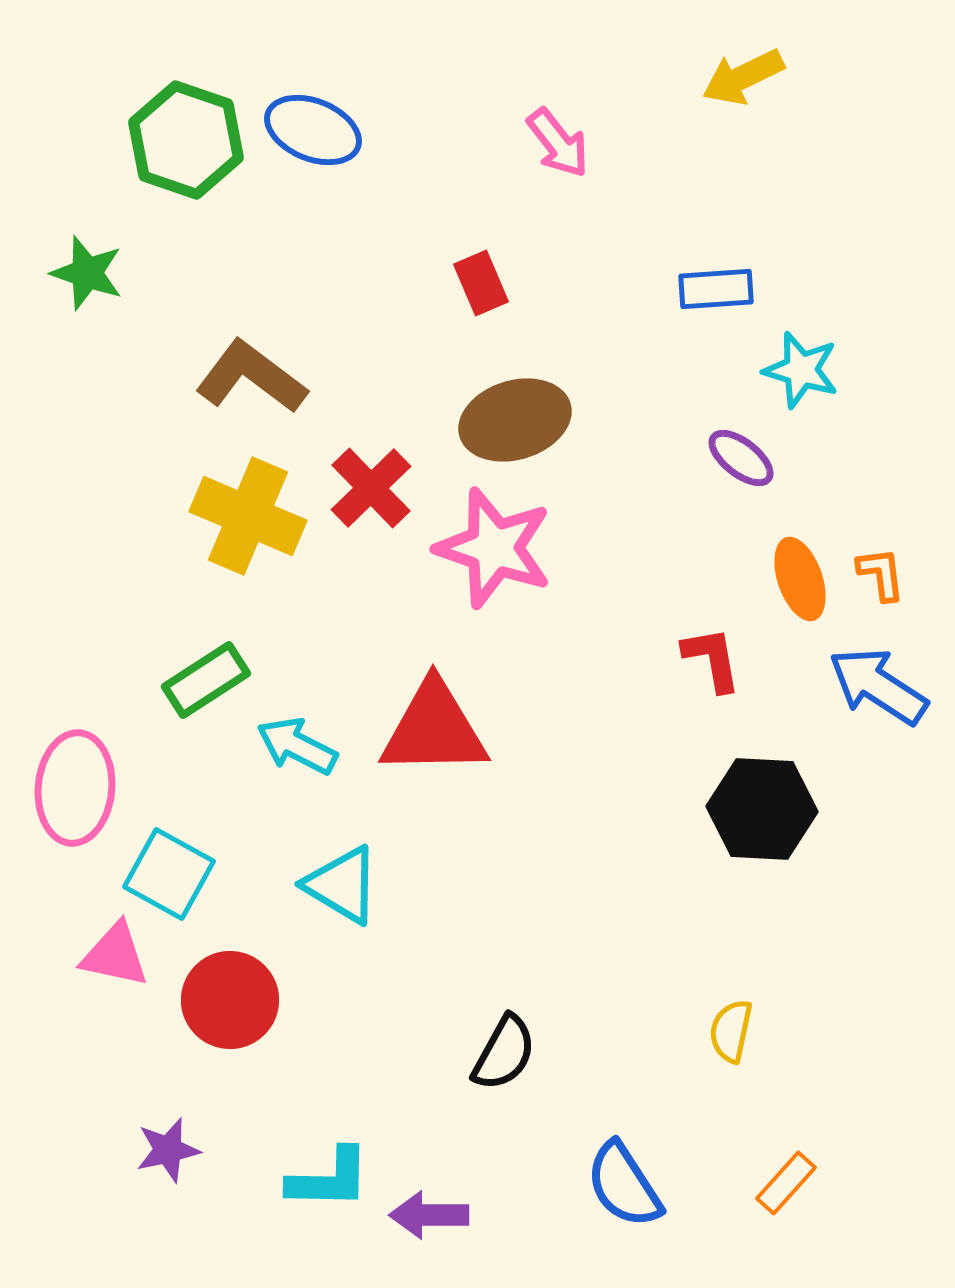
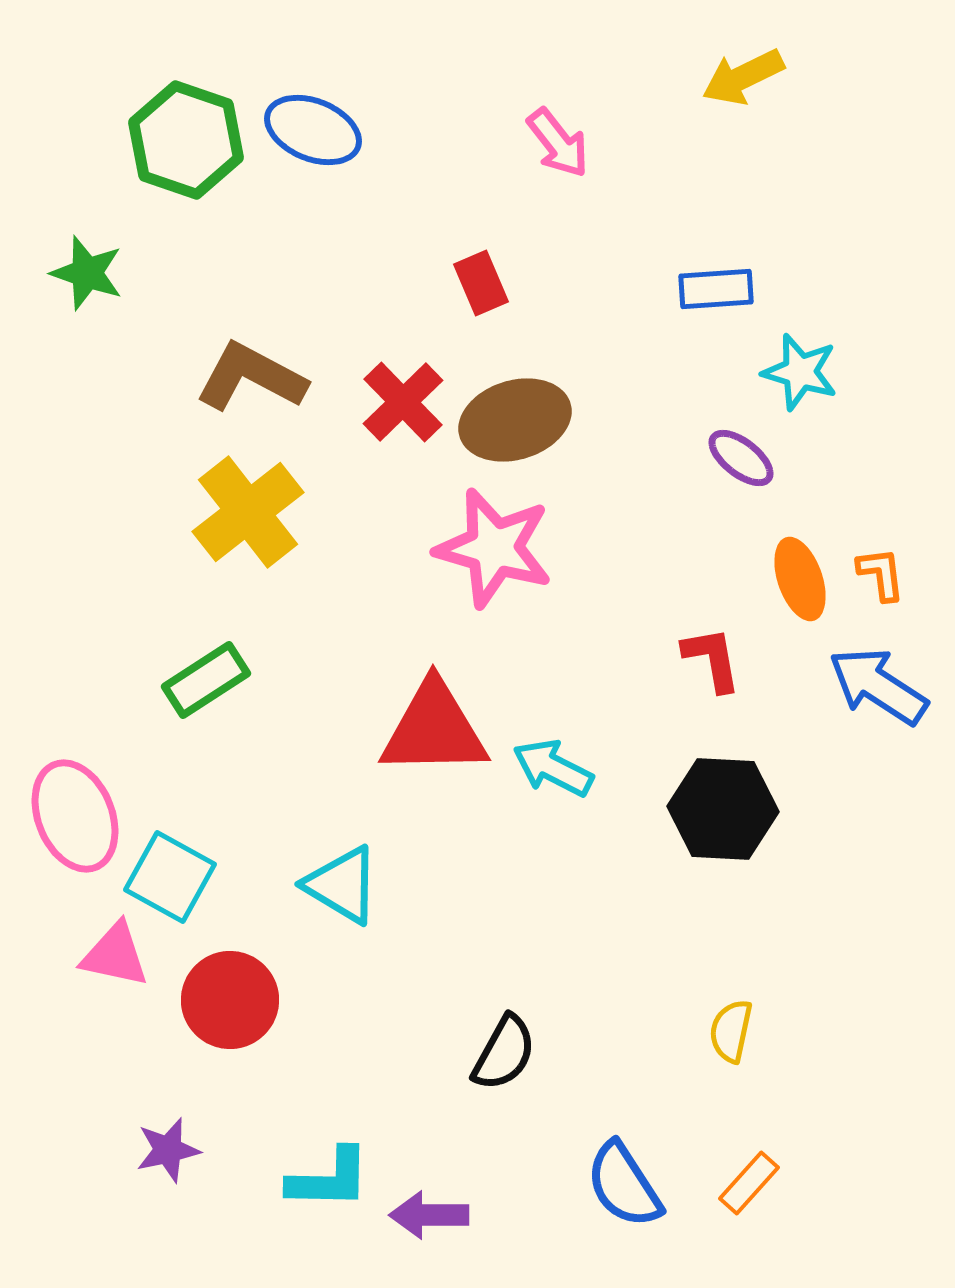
cyan star: moved 1 px left, 2 px down
brown L-shape: rotated 9 degrees counterclockwise
red cross: moved 32 px right, 86 px up
yellow cross: moved 4 px up; rotated 29 degrees clockwise
pink star: rotated 3 degrees counterclockwise
cyan arrow: moved 256 px right, 22 px down
pink ellipse: moved 28 px down; rotated 27 degrees counterclockwise
black hexagon: moved 39 px left
cyan square: moved 1 px right, 3 px down
orange rectangle: moved 37 px left
